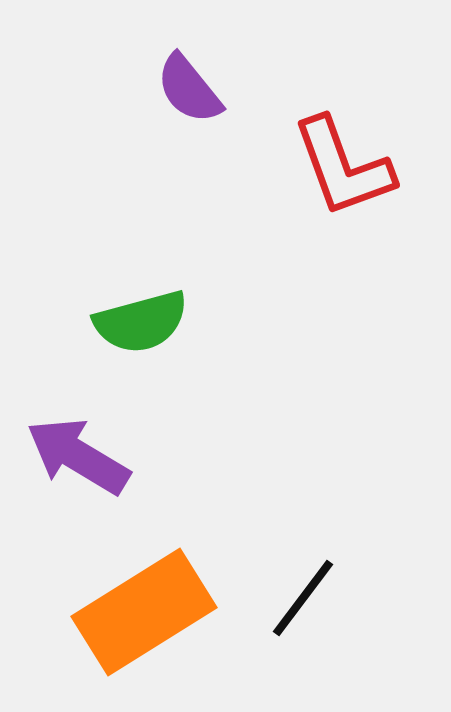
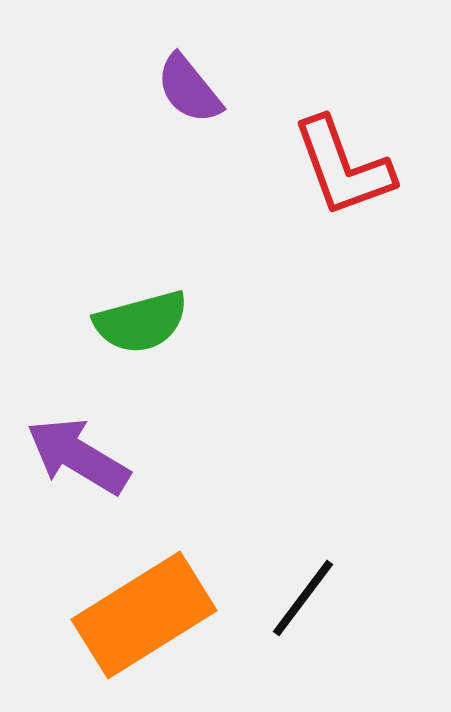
orange rectangle: moved 3 px down
